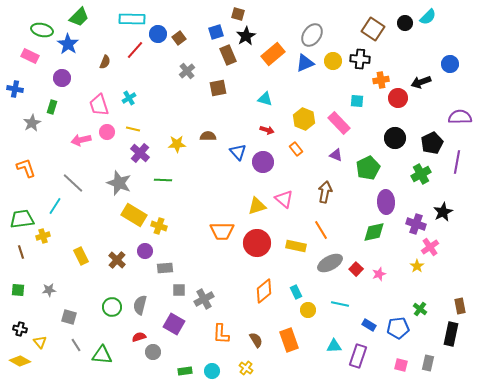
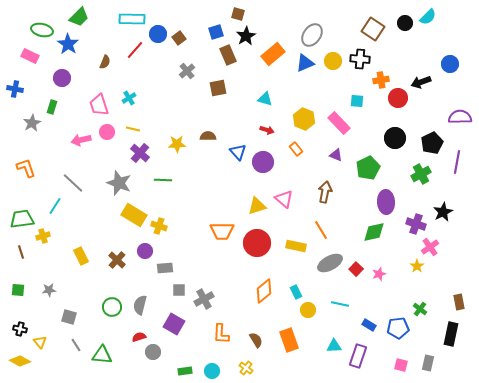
brown rectangle at (460, 306): moved 1 px left, 4 px up
